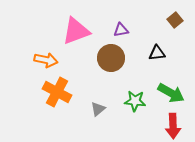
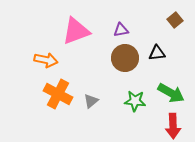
brown circle: moved 14 px right
orange cross: moved 1 px right, 2 px down
gray triangle: moved 7 px left, 8 px up
